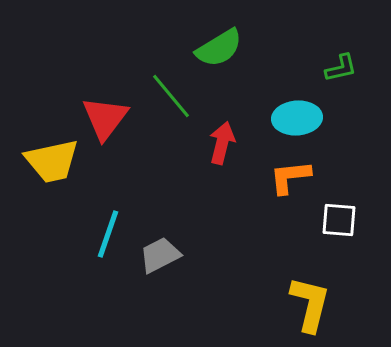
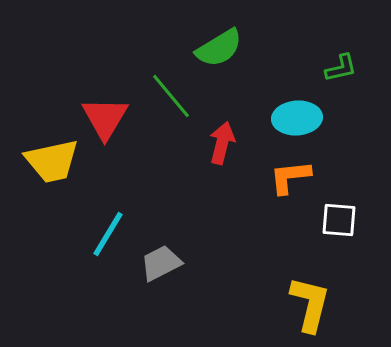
red triangle: rotated 6 degrees counterclockwise
cyan line: rotated 12 degrees clockwise
gray trapezoid: moved 1 px right, 8 px down
